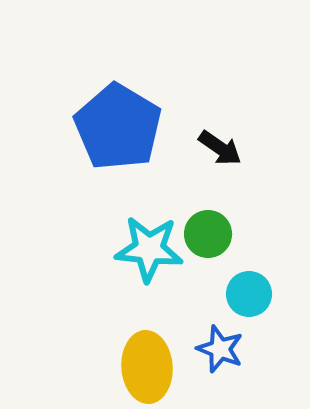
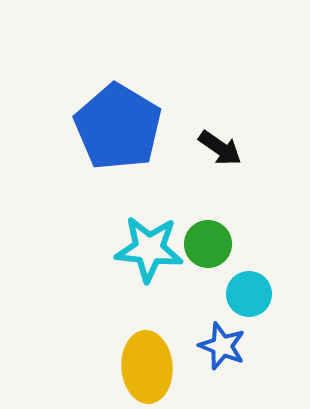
green circle: moved 10 px down
blue star: moved 2 px right, 3 px up
